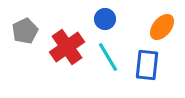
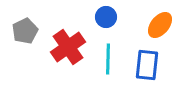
blue circle: moved 1 px right, 2 px up
orange ellipse: moved 2 px left, 2 px up
red cross: moved 1 px right
cyan line: moved 2 px down; rotated 32 degrees clockwise
